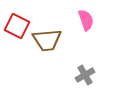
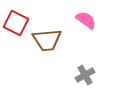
pink semicircle: rotated 35 degrees counterclockwise
red square: moved 1 px left, 3 px up
